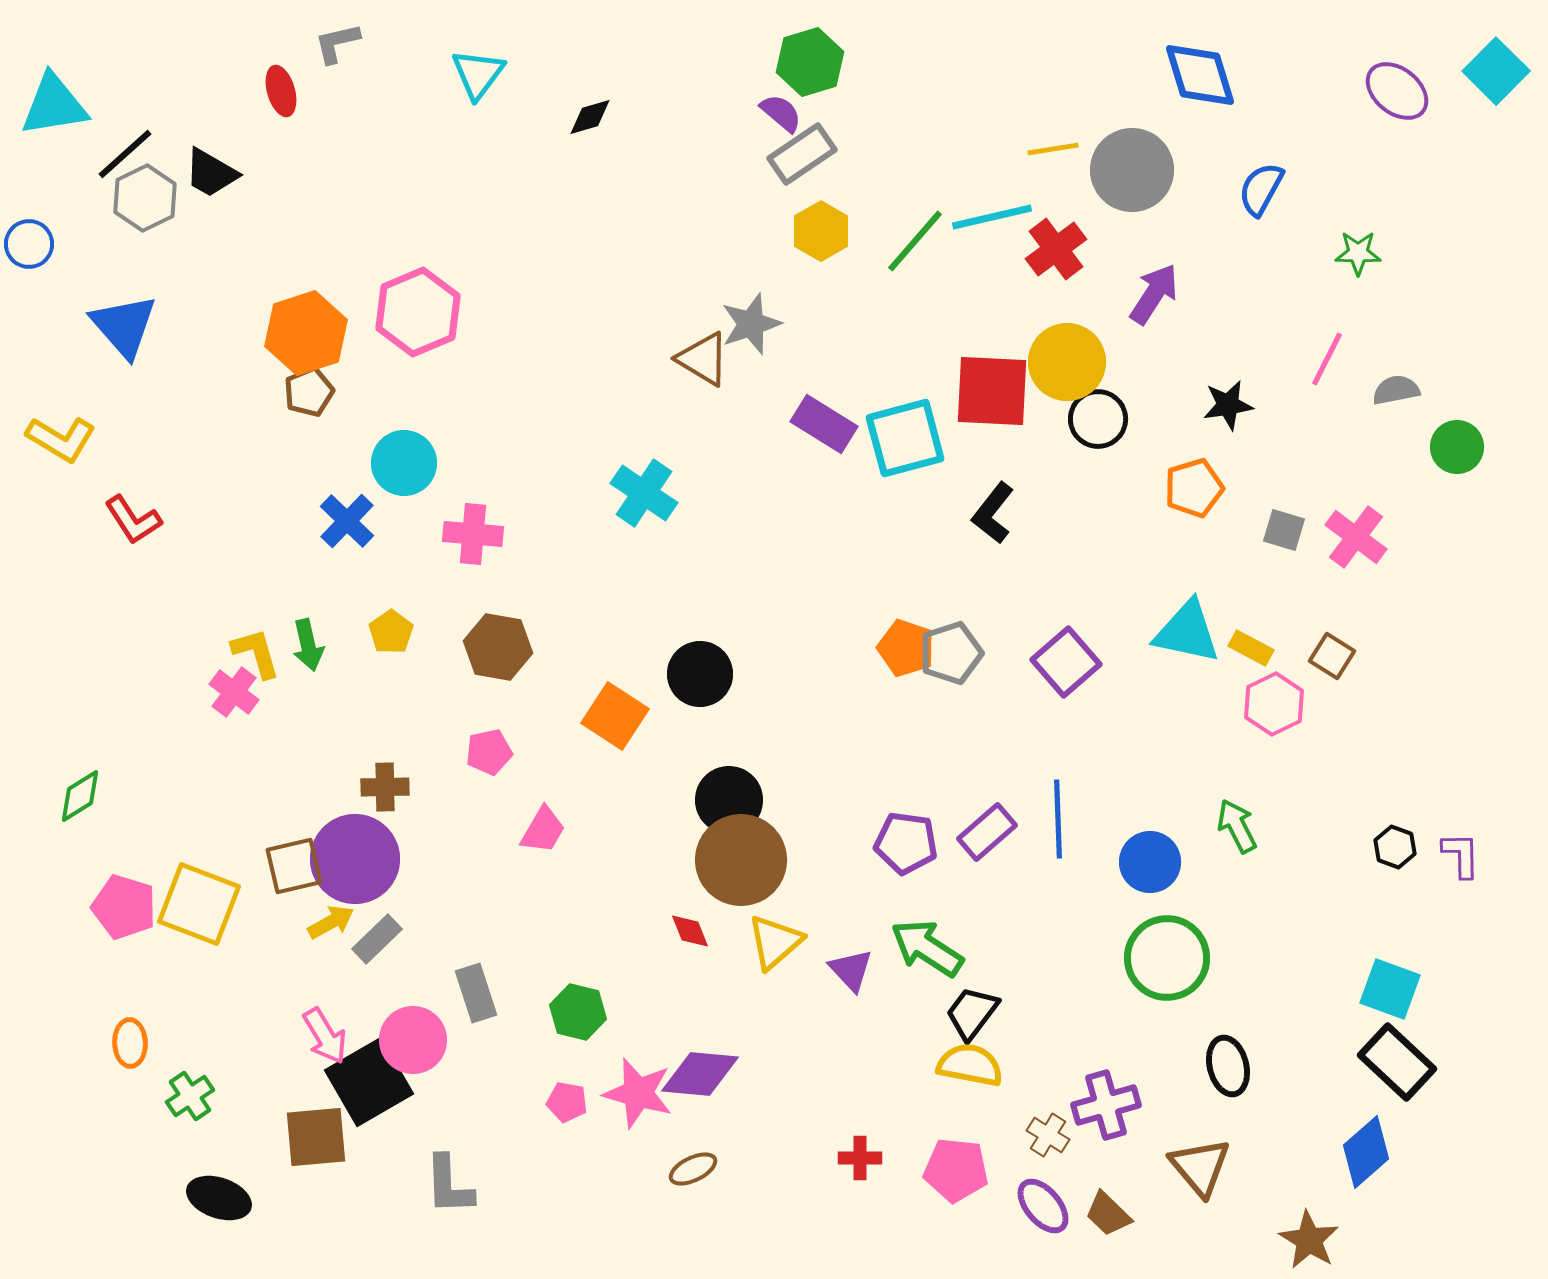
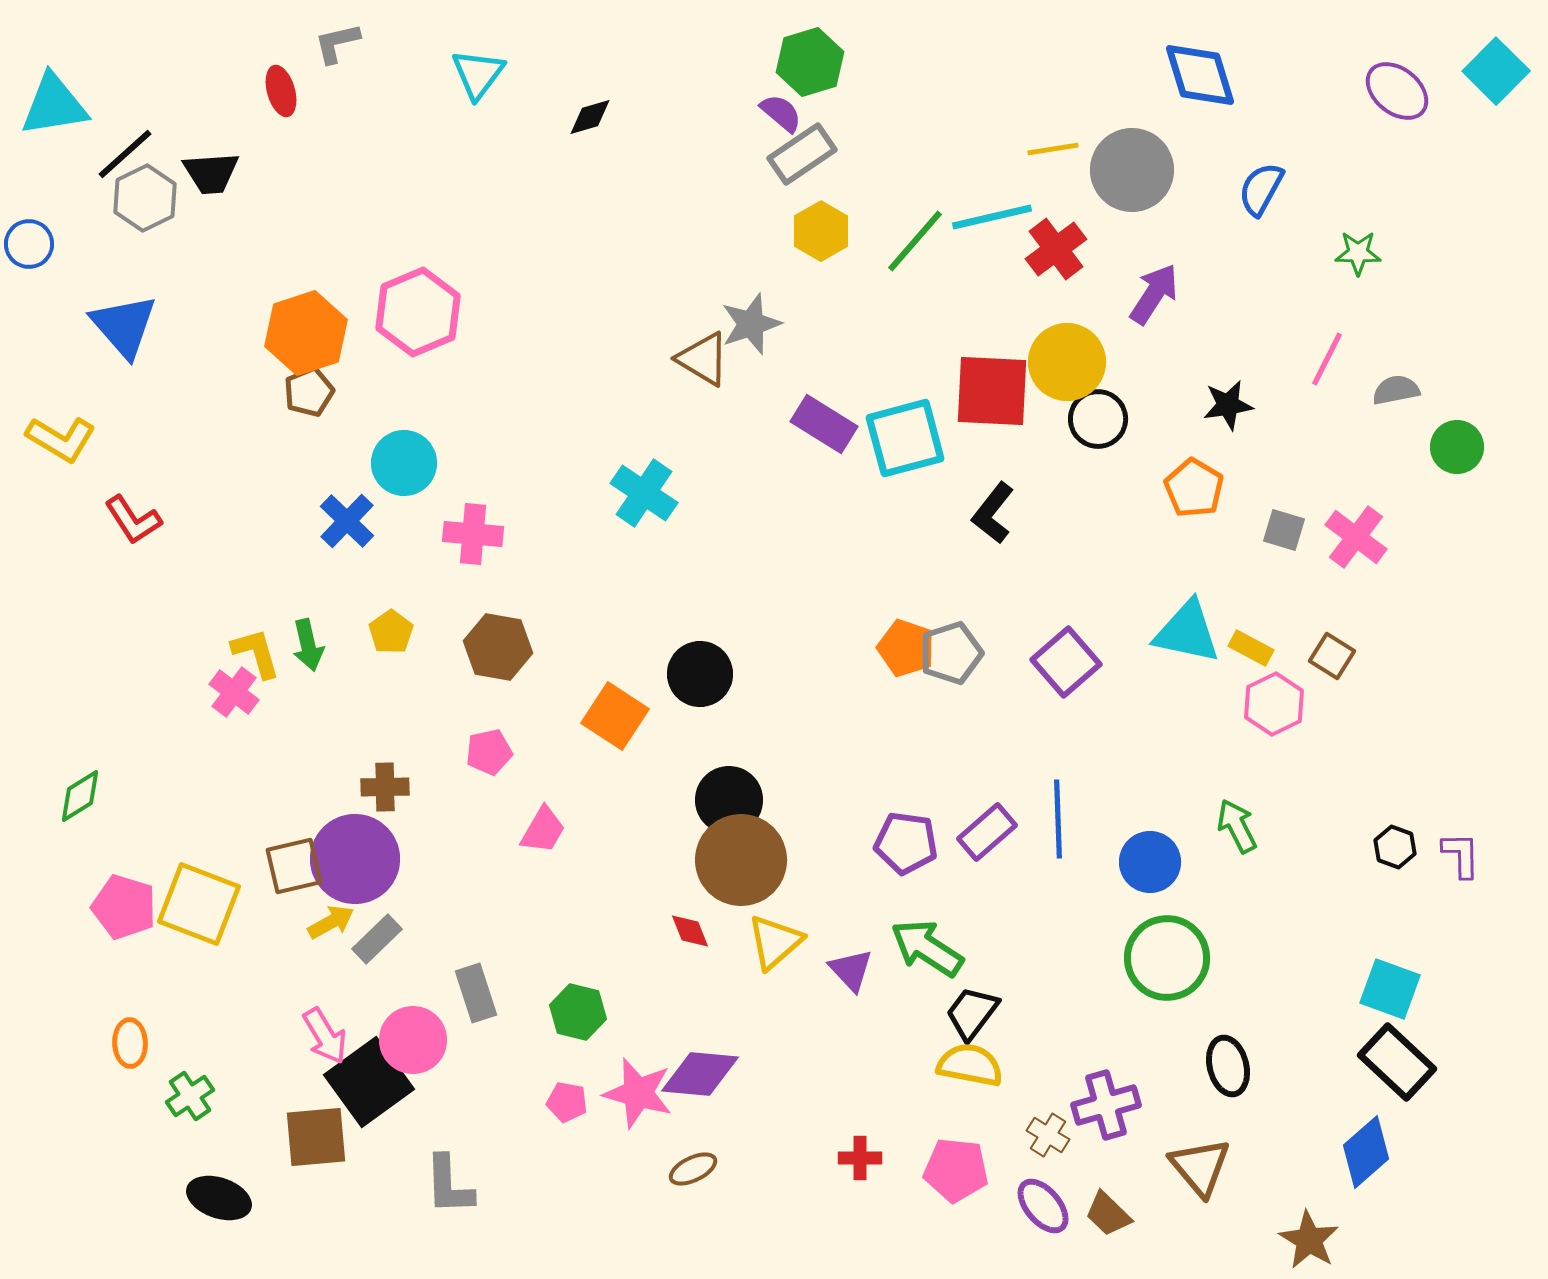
black trapezoid at (211, 173): rotated 34 degrees counterclockwise
orange pentagon at (1194, 488): rotated 24 degrees counterclockwise
black square at (369, 1082): rotated 6 degrees counterclockwise
